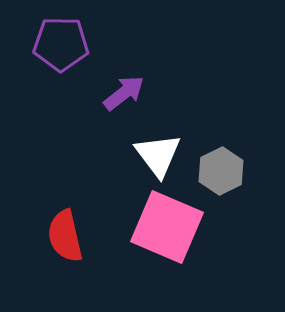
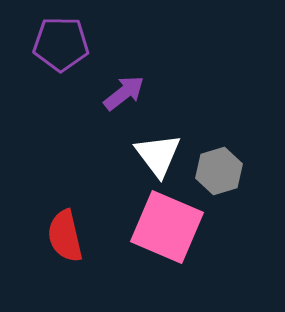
gray hexagon: moved 2 px left; rotated 9 degrees clockwise
